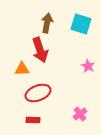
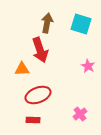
red ellipse: moved 2 px down
